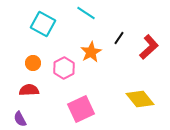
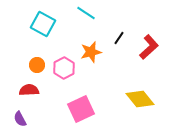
orange star: rotated 15 degrees clockwise
orange circle: moved 4 px right, 2 px down
